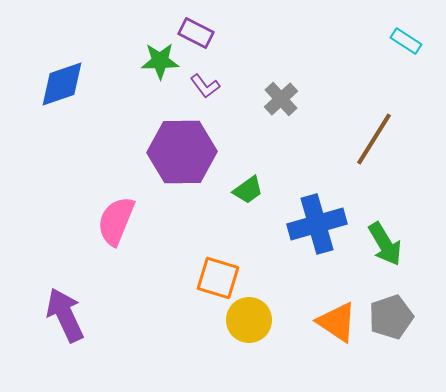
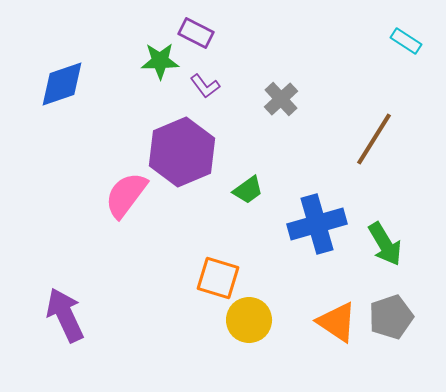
purple hexagon: rotated 22 degrees counterclockwise
pink semicircle: moved 10 px right, 26 px up; rotated 15 degrees clockwise
